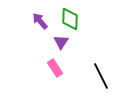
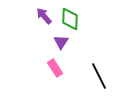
purple arrow: moved 4 px right, 5 px up
black line: moved 2 px left
